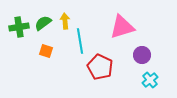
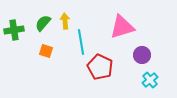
green semicircle: rotated 12 degrees counterclockwise
green cross: moved 5 px left, 3 px down
cyan line: moved 1 px right, 1 px down
